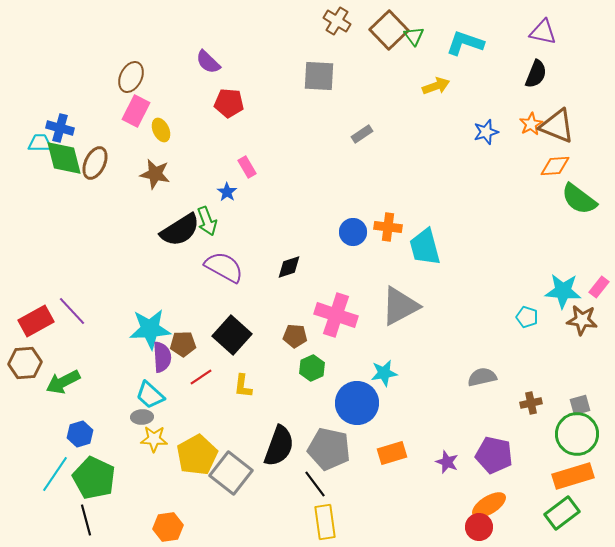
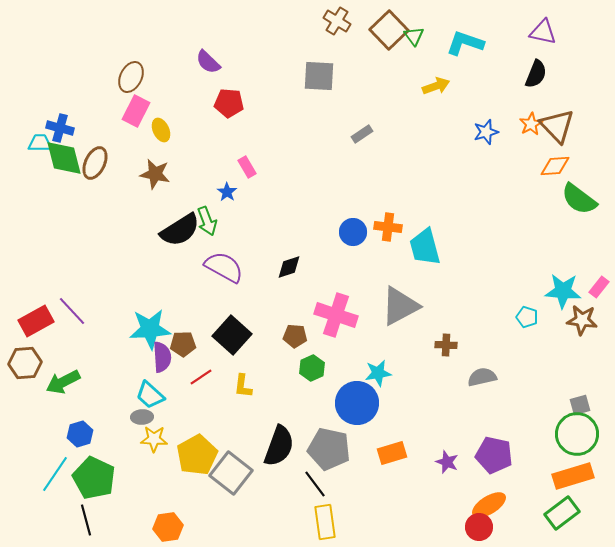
brown triangle at (557, 126): rotated 24 degrees clockwise
cyan star at (384, 373): moved 6 px left
brown cross at (531, 403): moved 85 px left, 58 px up; rotated 15 degrees clockwise
